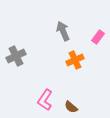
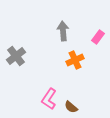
gray arrow: rotated 18 degrees clockwise
gray cross: rotated 12 degrees counterclockwise
pink L-shape: moved 4 px right, 1 px up
